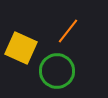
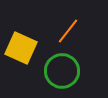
green circle: moved 5 px right
